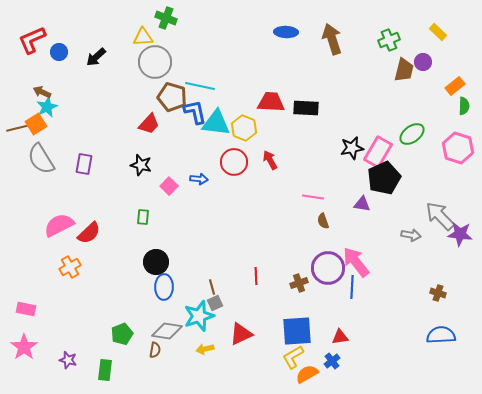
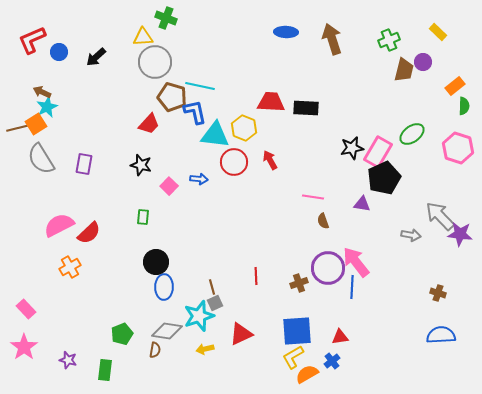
cyan triangle at (216, 123): moved 1 px left, 12 px down
pink rectangle at (26, 309): rotated 36 degrees clockwise
